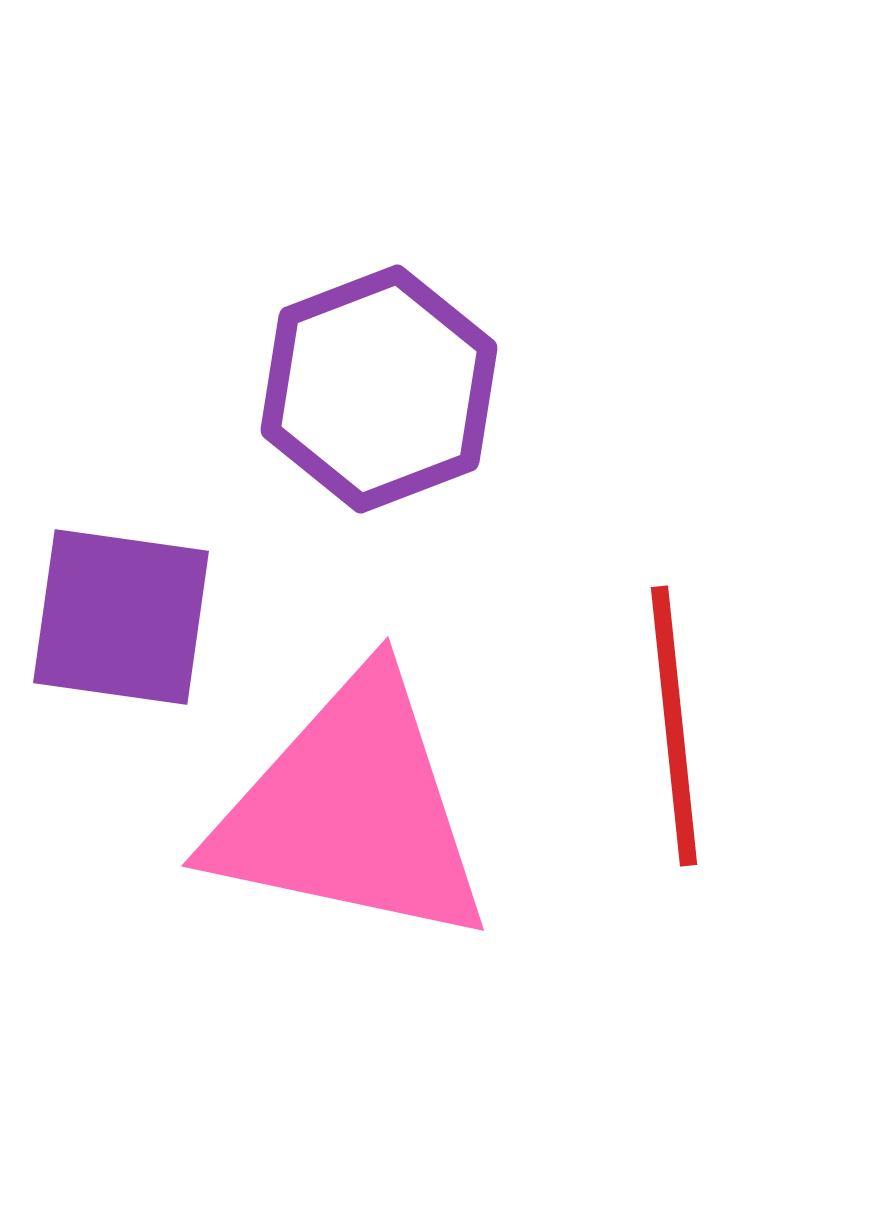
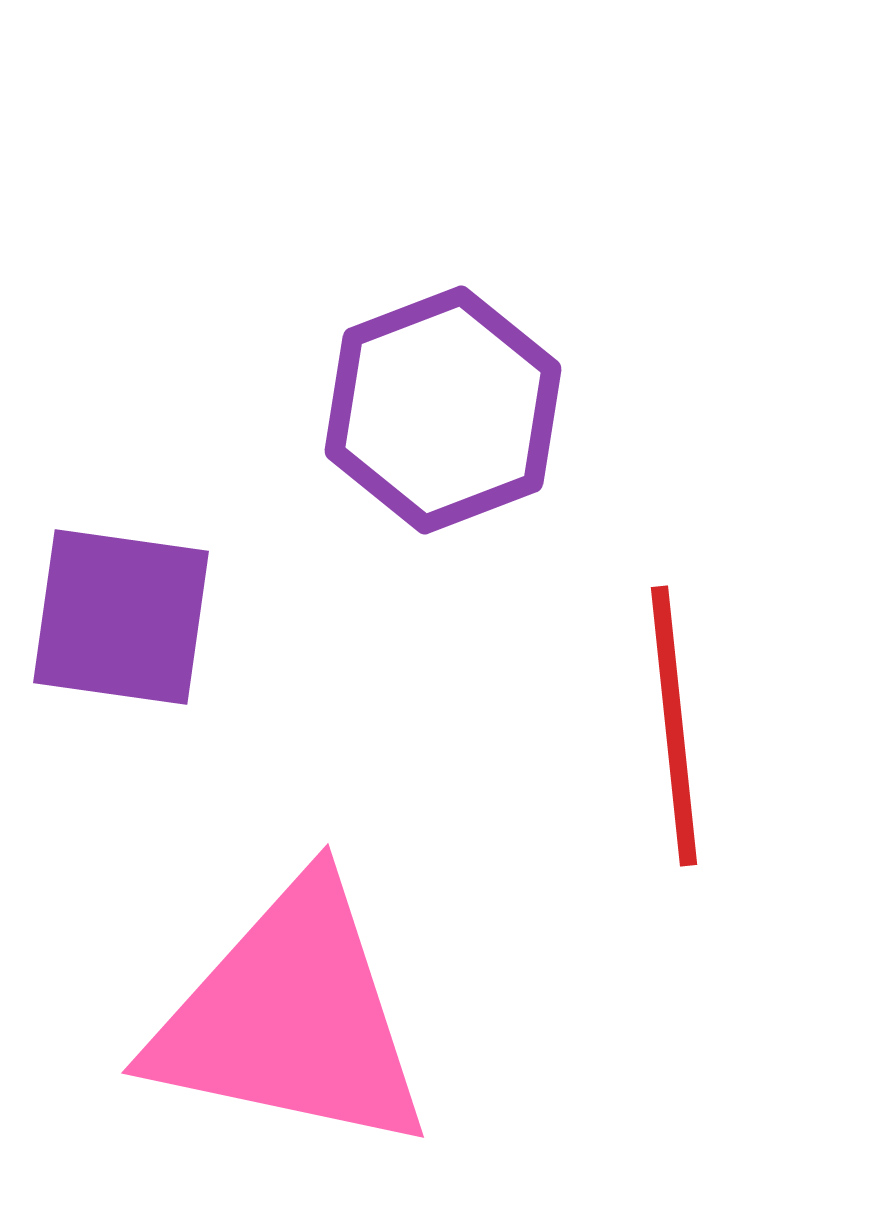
purple hexagon: moved 64 px right, 21 px down
pink triangle: moved 60 px left, 207 px down
